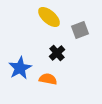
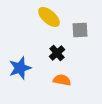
gray square: rotated 18 degrees clockwise
blue star: rotated 10 degrees clockwise
orange semicircle: moved 14 px right, 1 px down
